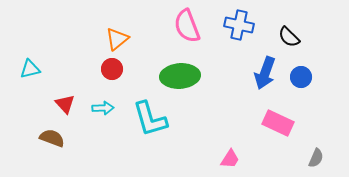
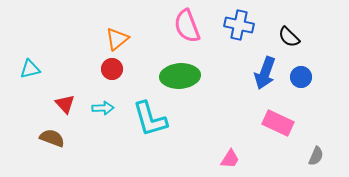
gray semicircle: moved 2 px up
